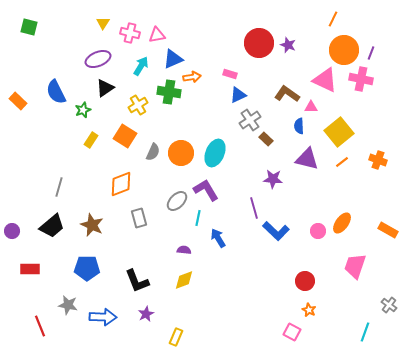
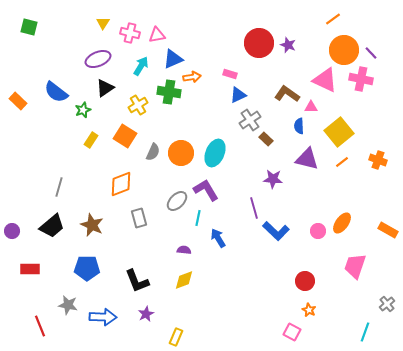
orange line at (333, 19): rotated 28 degrees clockwise
purple line at (371, 53): rotated 64 degrees counterclockwise
blue semicircle at (56, 92): rotated 25 degrees counterclockwise
gray cross at (389, 305): moved 2 px left, 1 px up; rotated 14 degrees clockwise
